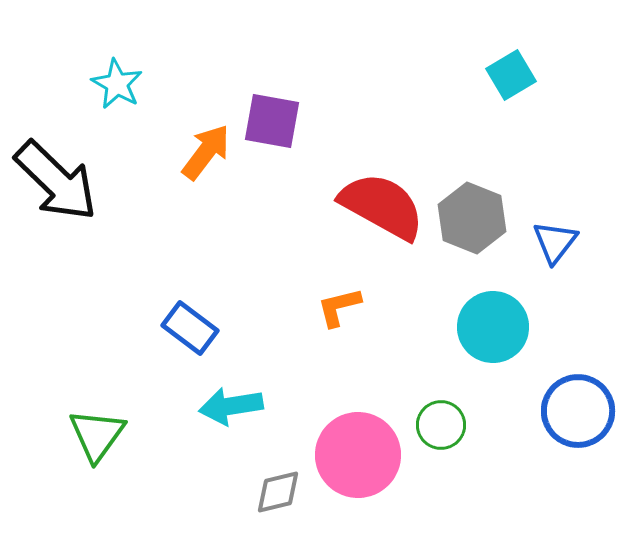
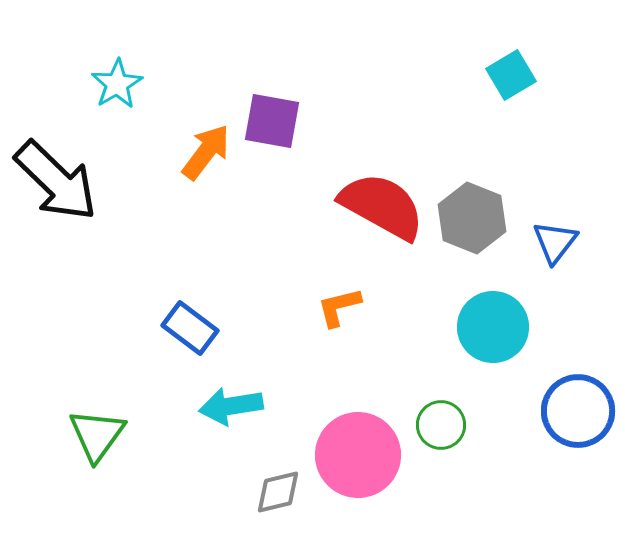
cyan star: rotated 12 degrees clockwise
